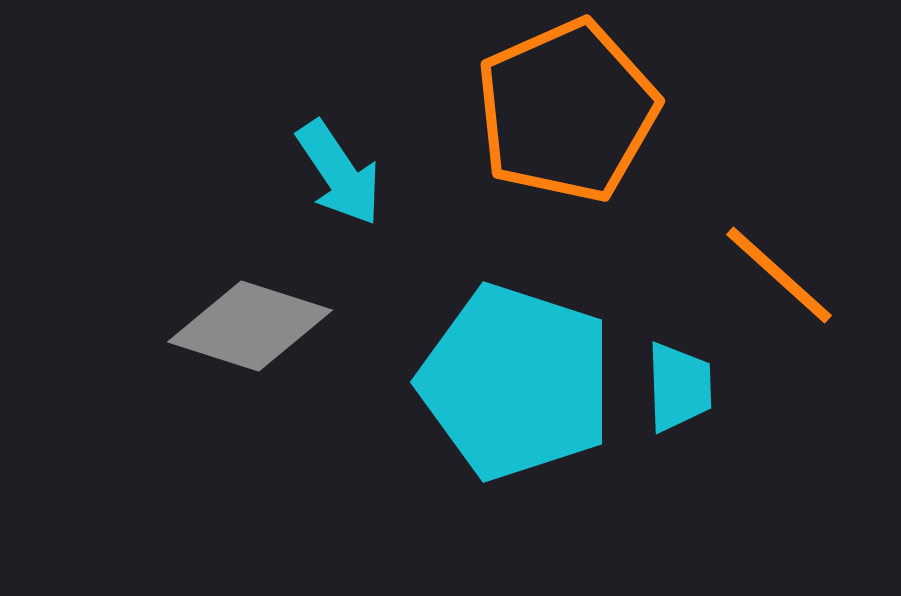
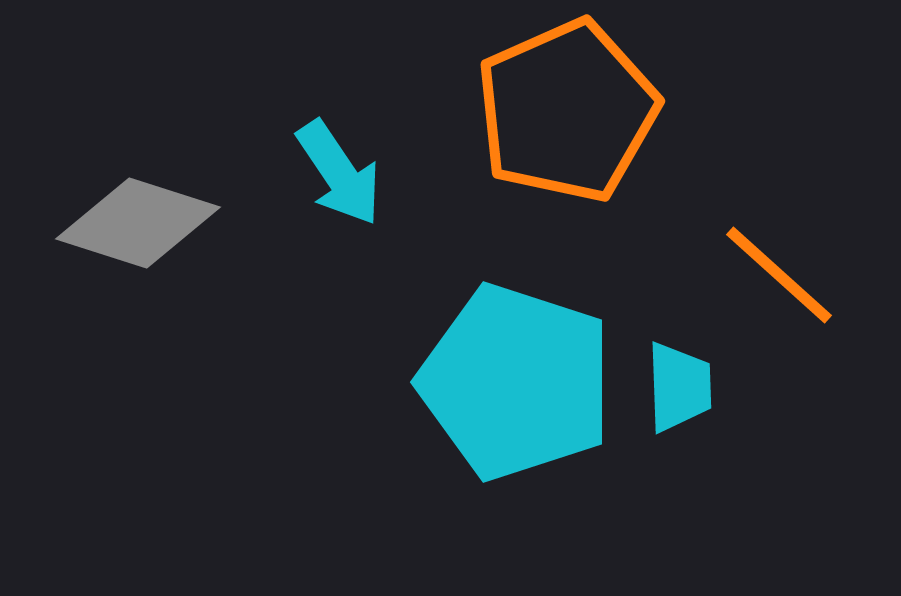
gray diamond: moved 112 px left, 103 px up
